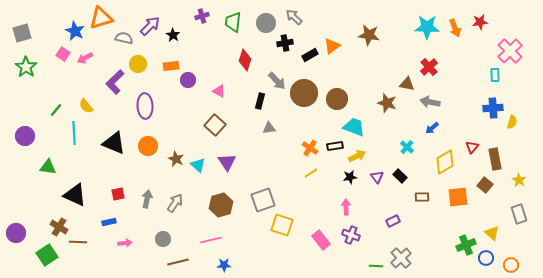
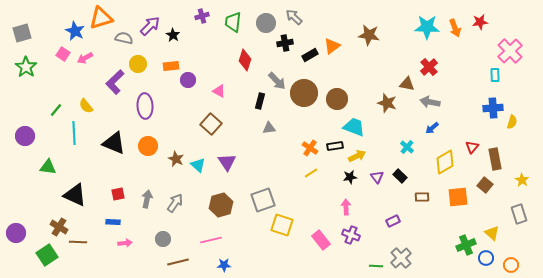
brown square at (215, 125): moved 4 px left, 1 px up
yellow star at (519, 180): moved 3 px right
blue rectangle at (109, 222): moved 4 px right; rotated 16 degrees clockwise
